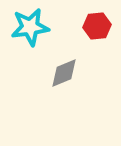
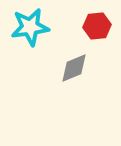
gray diamond: moved 10 px right, 5 px up
